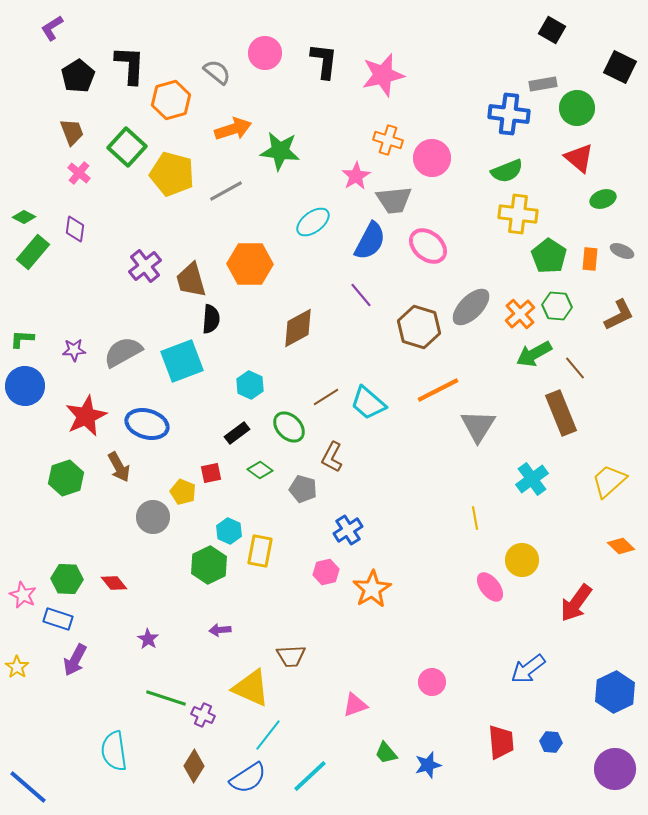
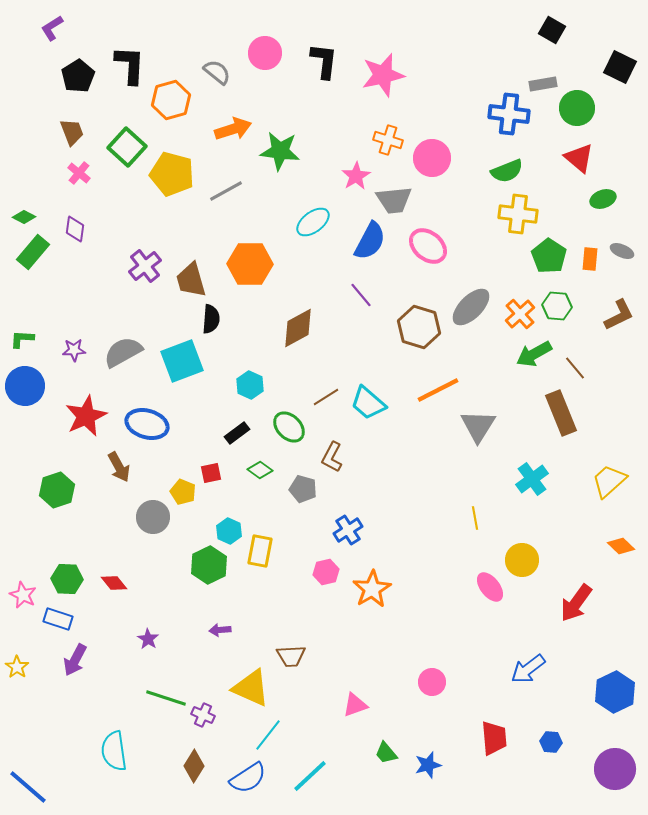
green hexagon at (66, 478): moved 9 px left, 12 px down
red trapezoid at (501, 742): moved 7 px left, 4 px up
